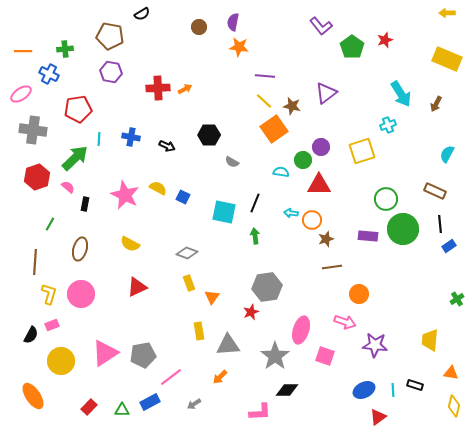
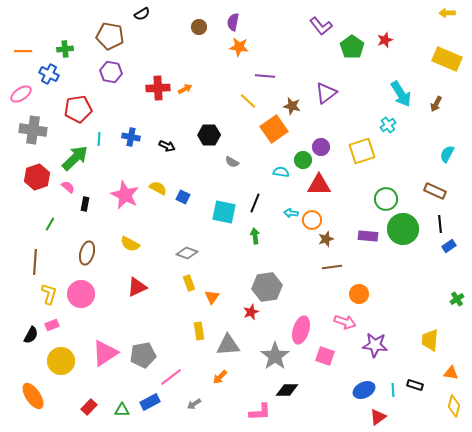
yellow line at (264, 101): moved 16 px left
cyan cross at (388, 125): rotated 14 degrees counterclockwise
brown ellipse at (80, 249): moved 7 px right, 4 px down
